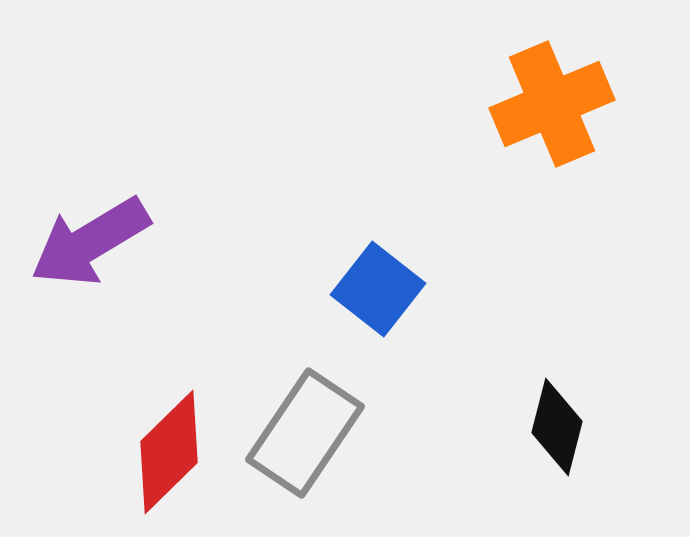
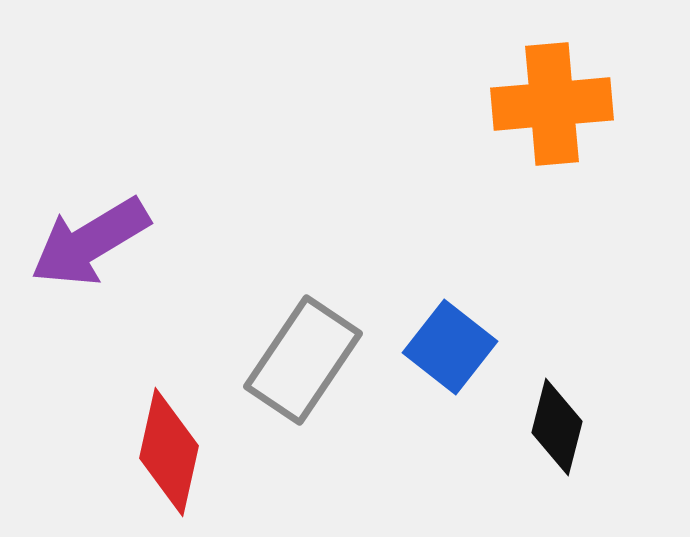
orange cross: rotated 18 degrees clockwise
blue square: moved 72 px right, 58 px down
gray rectangle: moved 2 px left, 73 px up
red diamond: rotated 33 degrees counterclockwise
